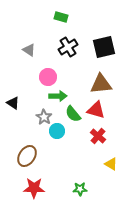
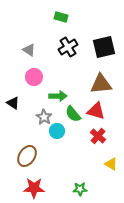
pink circle: moved 14 px left
red triangle: moved 1 px down
